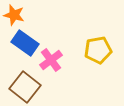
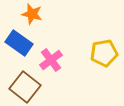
orange star: moved 18 px right, 1 px up
blue rectangle: moved 6 px left
yellow pentagon: moved 6 px right, 3 px down
